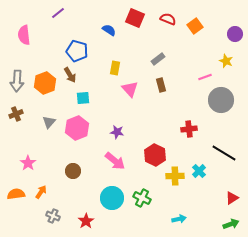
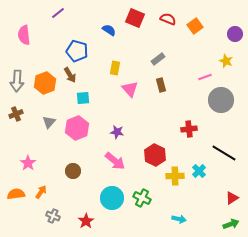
cyan arrow: rotated 24 degrees clockwise
